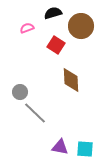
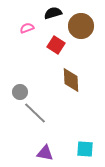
purple triangle: moved 15 px left, 6 px down
